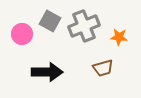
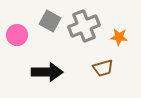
pink circle: moved 5 px left, 1 px down
